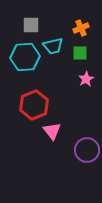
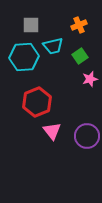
orange cross: moved 2 px left, 3 px up
green square: moved 3 px down; rotated 35 degrees counterclockwise
cyan hexagon: moved 1 px left
pink star: moved 4 px right; rotated 14 degrees clockwise
red hexagon: moved 3 px right, 3 px up
purple circle: moved 14 px up
